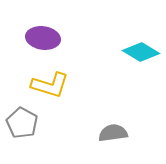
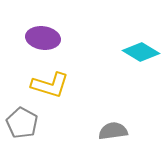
gray semicircle: moved 2 px up
